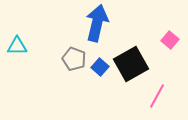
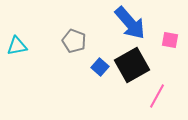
blue arrow: moved 33 px right; rotated 126 degrees clockwise
pink square: rotated 30 degrees counterclockwise
cyan triangle: rotated 10 degrees counterclockwise
gray pentagon: moved 18 px up
black square: moved 1 px right, 1 px down
